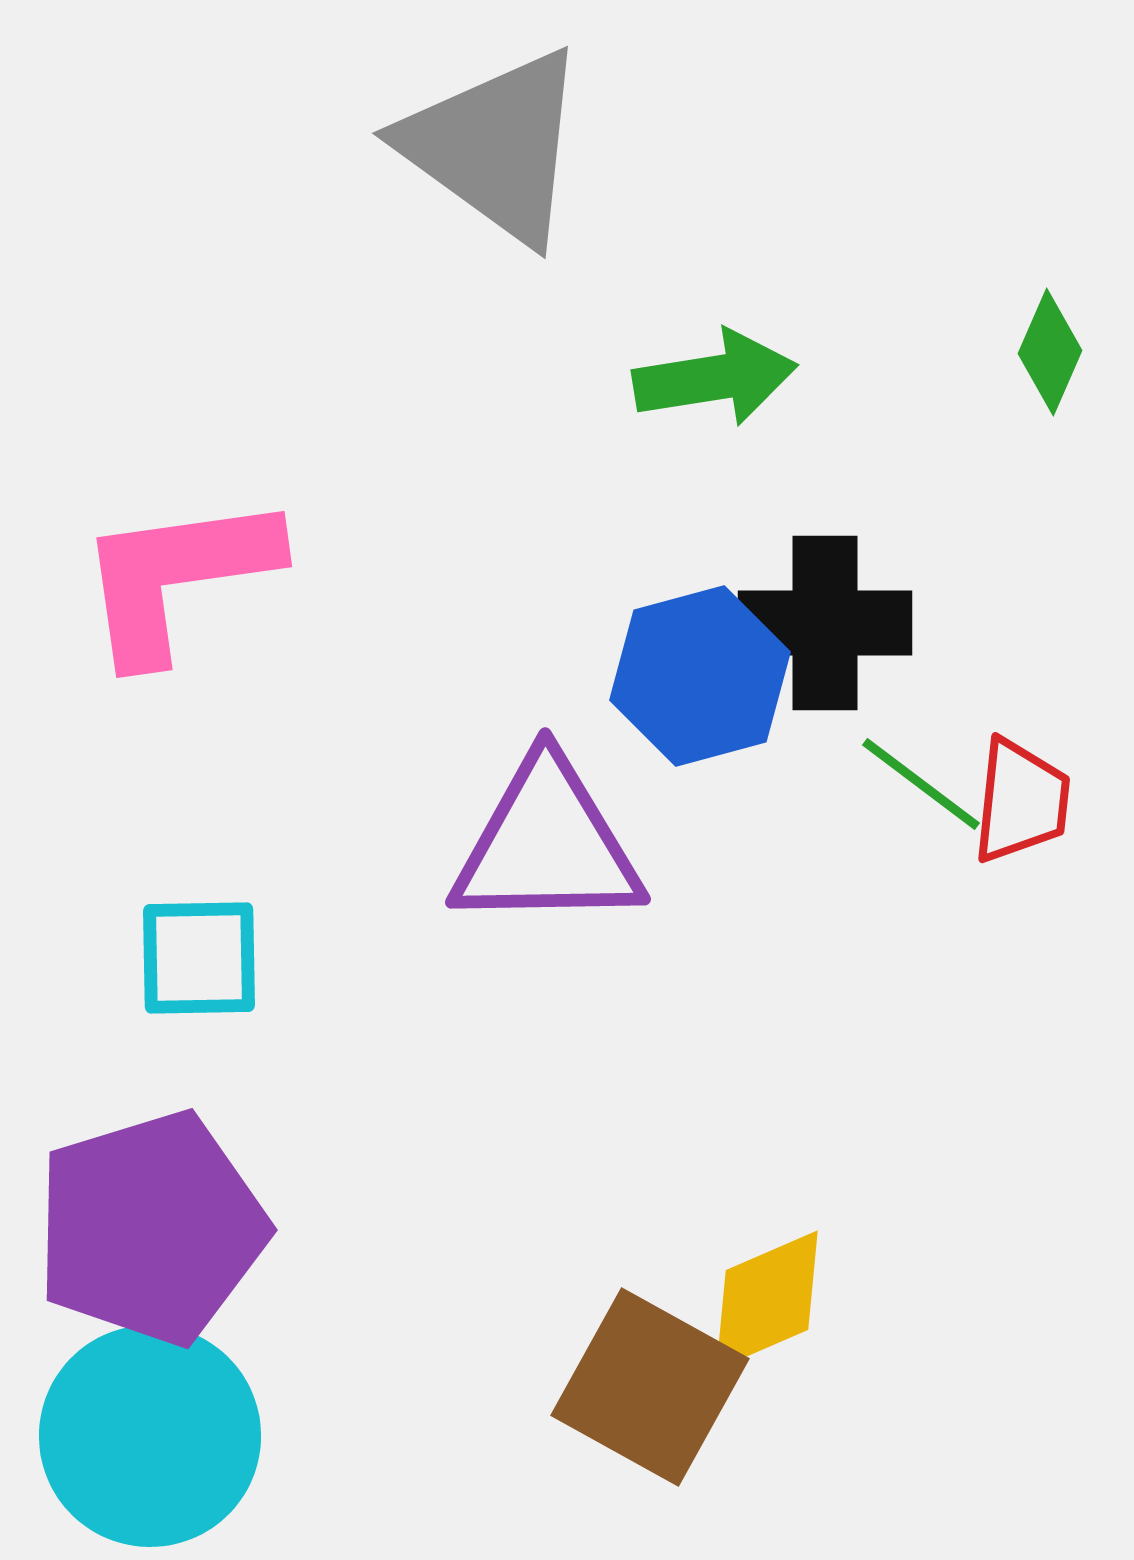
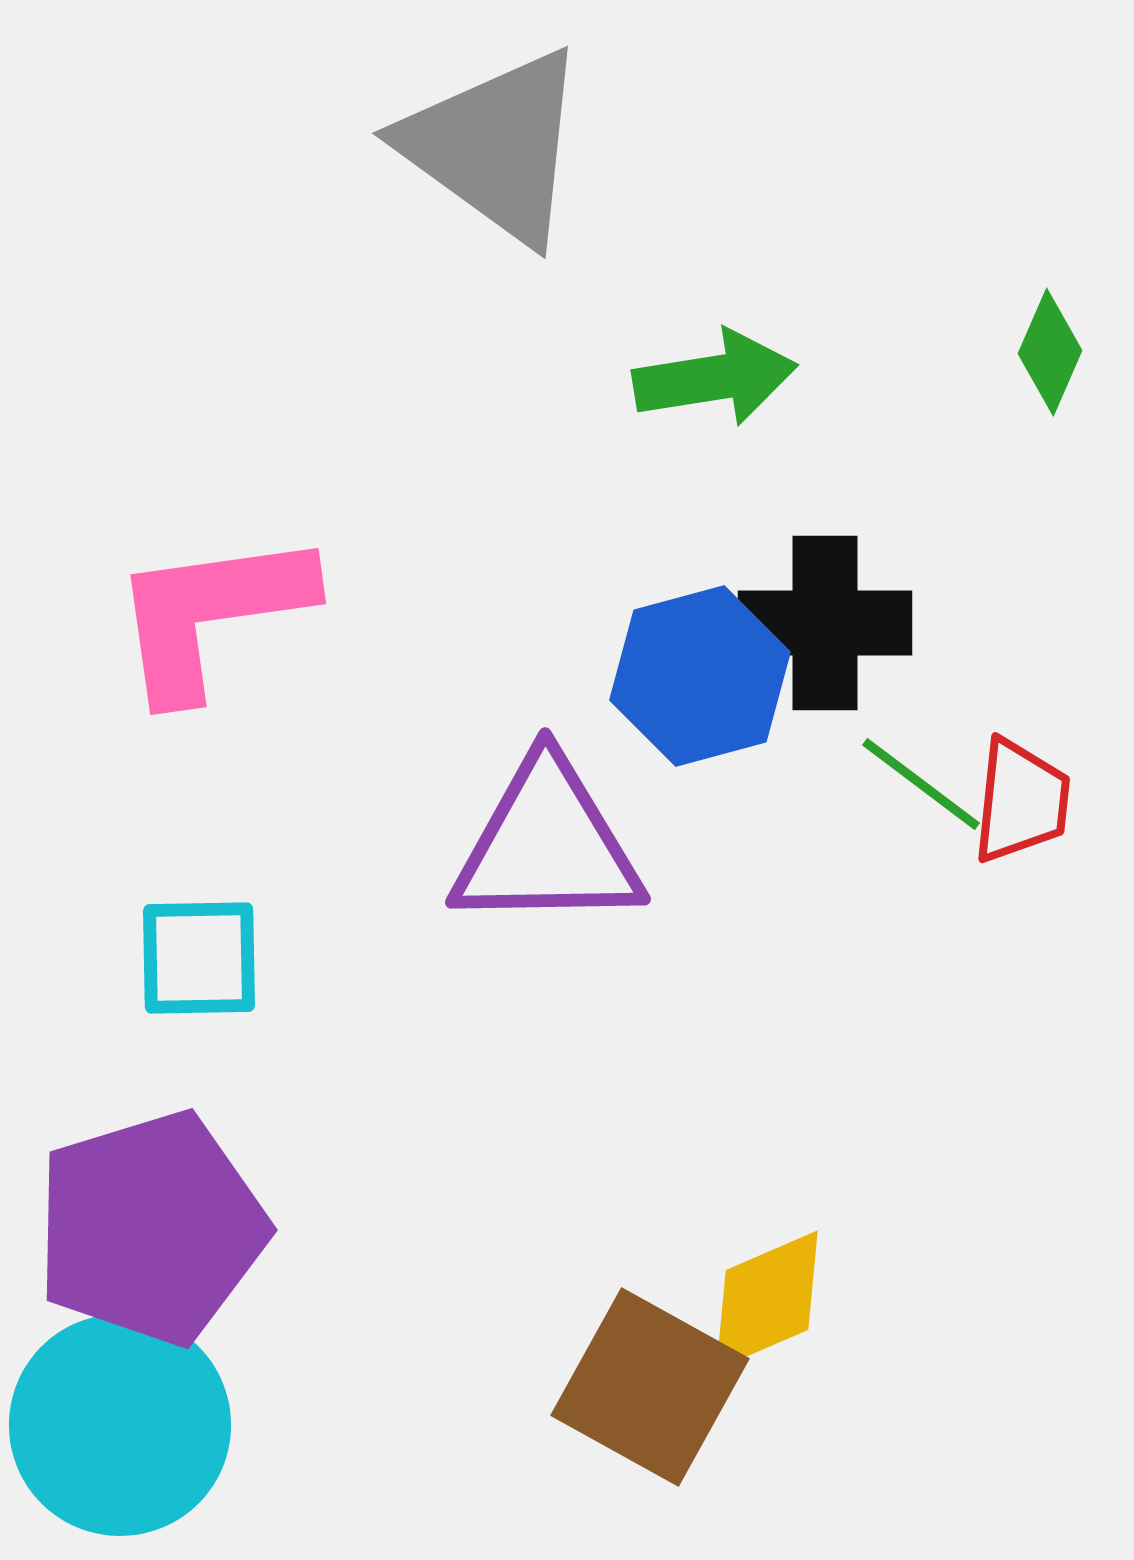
pink L-shape: moved 34 px right, 37 px down
cyan circle: moved 30 px left, 11 px up
